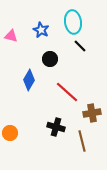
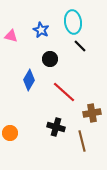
red line: moved 3 px left
